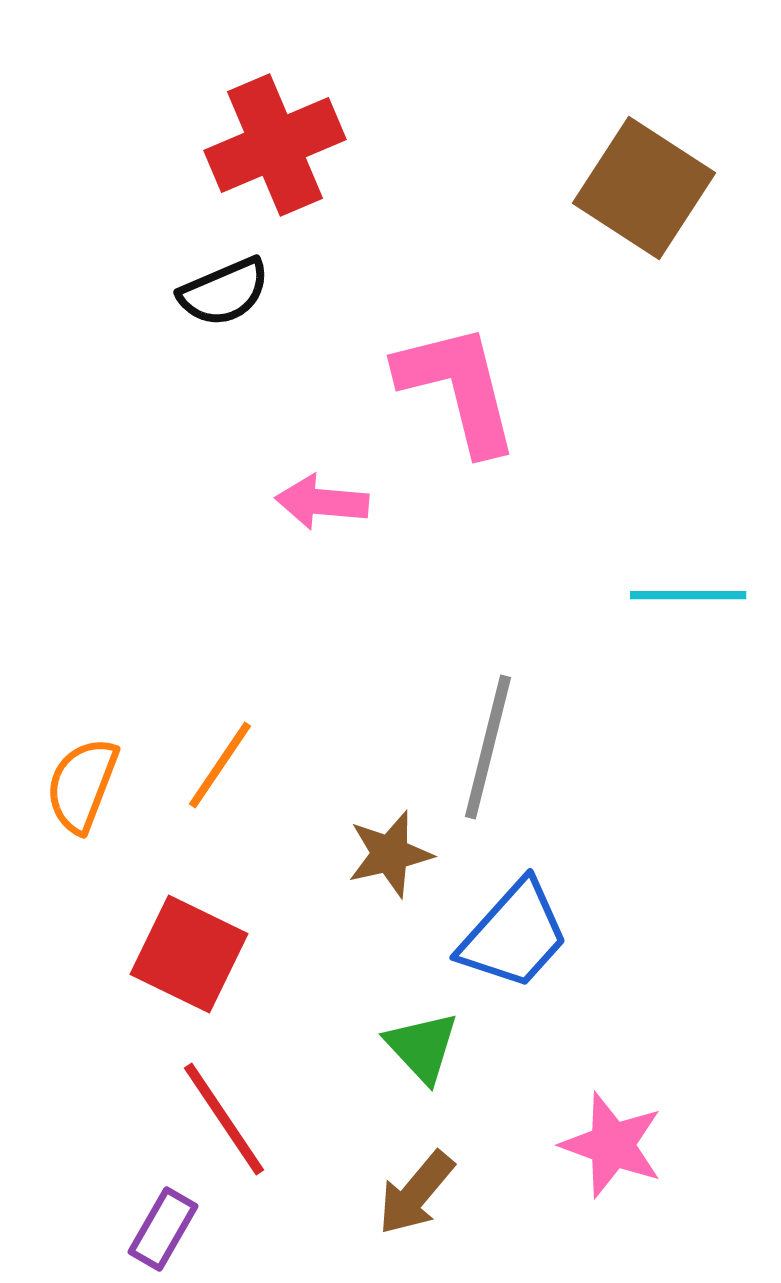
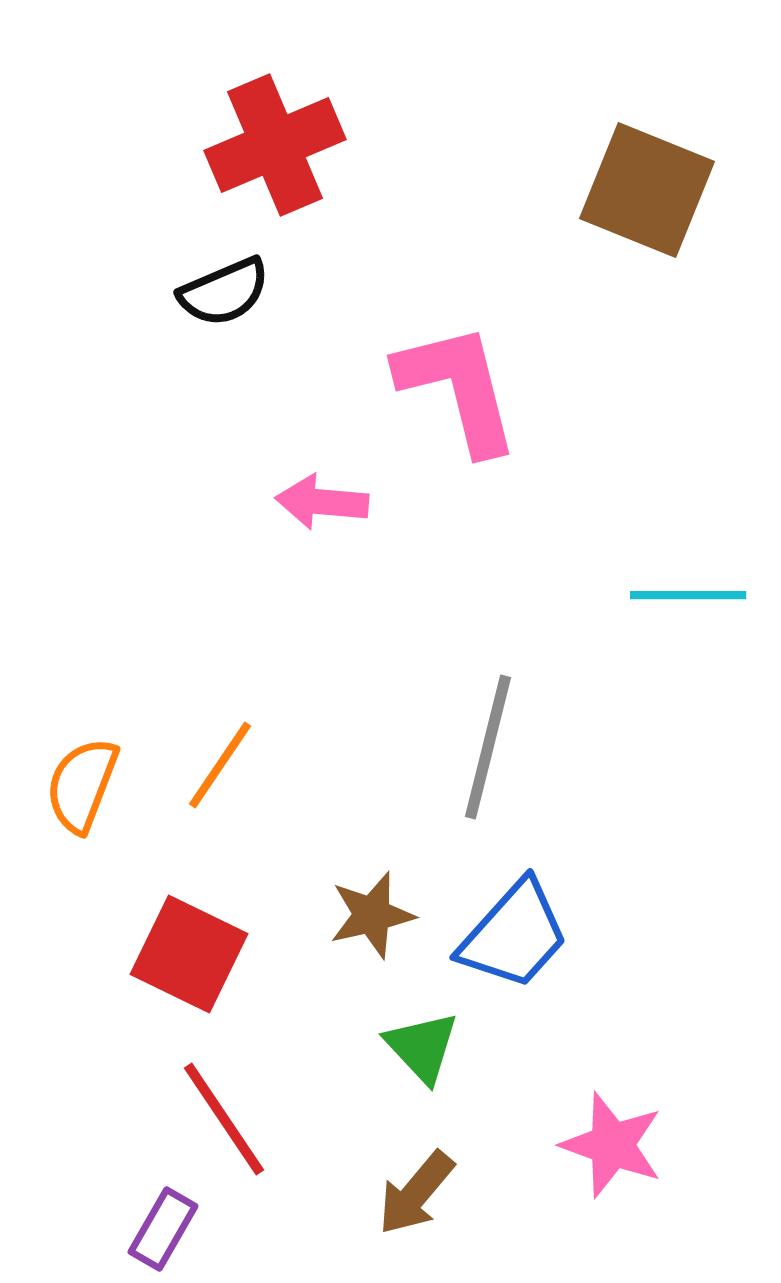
brown square: moved 3 px right, 2 px down; rotated 11 degrees counterclockwise
brown star: moved 18 px left, 61 px down
